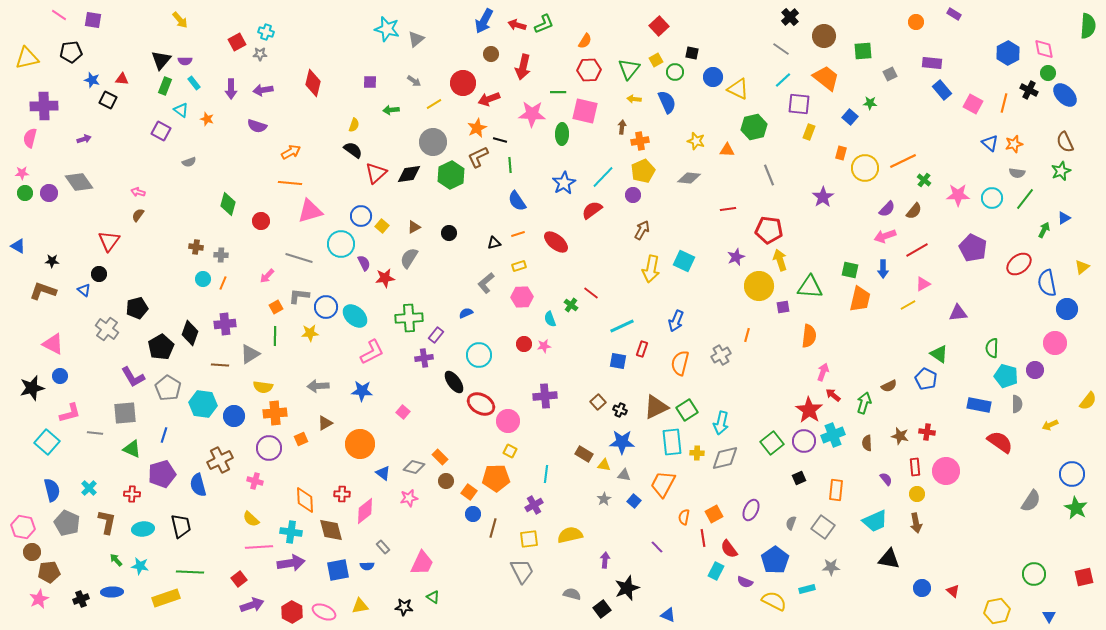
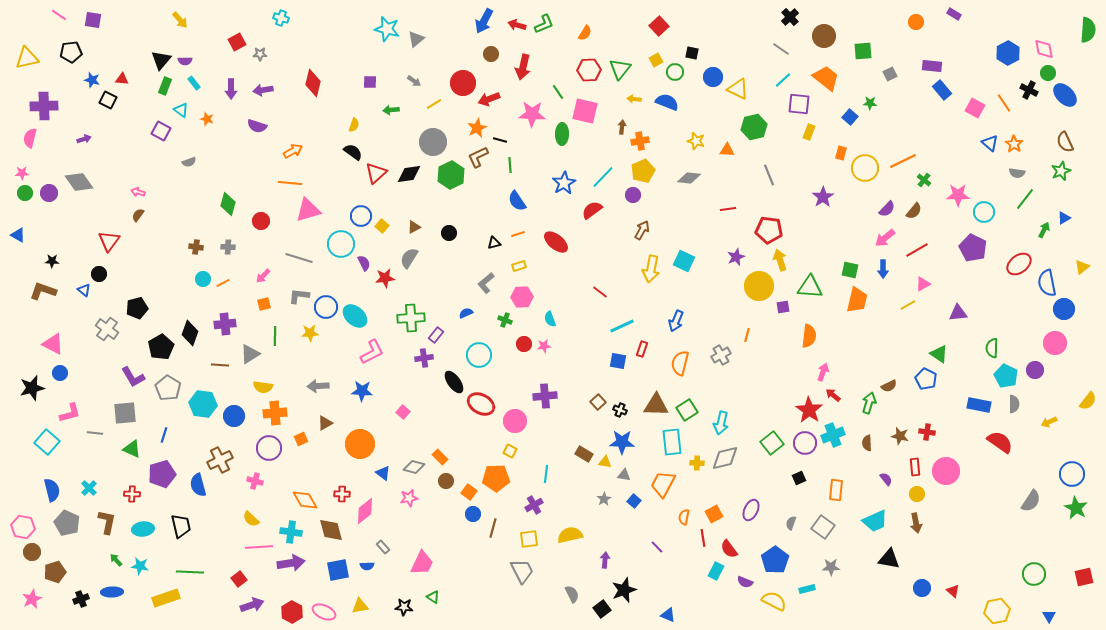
green semicircle at (1088, 26): moved 4 px down
cyan cross at (266, 32): moved 15 px right, 14 px up
orange semicircle at (585, 41): moved 8 px up
purple rectangle at (932, 63): moved 3 px down
green triangle at (629, 69): moved 9 px left
green line at (558, 92): rotated 56 degrees clockwise
blue semicircle at (667, 102): rotated 45 degrees counterclockwise
orange line at (1004, 103): rotated 48 degrees counterclockwise
pink square at (973, 104): moved 2 px right, 4 px down
orange star at (1014, 144): rotated 24 degrees counterclockwise
black semicircle at (353, 150): moved 2 px down
orange arrow at (291, 152): moved 2 px right, 1 px up
cyan circle at (992, 198): moved 8 px left, 14 px down
pink triangle at (310, 211): moved 2 px left, 1 px up
pink arrow at (885, 236): moved 2 px down; rotated 20 degrees counterclockwise
blue triangle at (18, 246): moved 11 px up
gray cross at (221, 255): moved 7 px right, 8 px up
pink arrow at (267, 276): moved 4 px left
orange line at (223, 283): rotated 40 degrees clockwise
red line at (591, 293): moved 9 px right, 1 px up
orange trapezoid at (860, 299): moved 3 px left, 1 px down
green cross at (571, 305): moved 66 px left, 15 px down; rotated 16 degrees counterclockwise
orange square at (276, 307): moved 12 px left, 3 px up; rotated 16 degrees clockwise
blue circle at (1067, 309): moved 3 px left
green cross at (409, 318): moved 2 px right
blue circle at (60, 376): moved 3 px up
cyan pentagon at (1006, 376): rotated 10 degrees clockwise
green arrow at (864, 403): moved 5 px right
gray semicircle at (1017, 404): moved 3 px left
brown triangle at (656, 407): moved 2 px up; rotated 28 degrees clockwise
pink circle at (508, 421): moved 7 px right
yellow arrow at (1050, 425): moved 1 px left, 3 px up
purple circle at (804, 441): moved 1 px right, 2 px down
yellow cross at (697, 453): moved 10 px down
yellow triangle at (604, 465): moved 1 px right, 3 px up
orange diamond at (305, 500): rotated 28 degrees counterclockwise
brown pentagon at (49, 572): moved 6 px right; rotated 10 degrees counterclockwise
black star at (627, 588): moved 3 px left, 2 px down
gray semicircle at (572, 594): rotated 48 degrees clockwise
pink star at (39, 599): moved 7 px left
